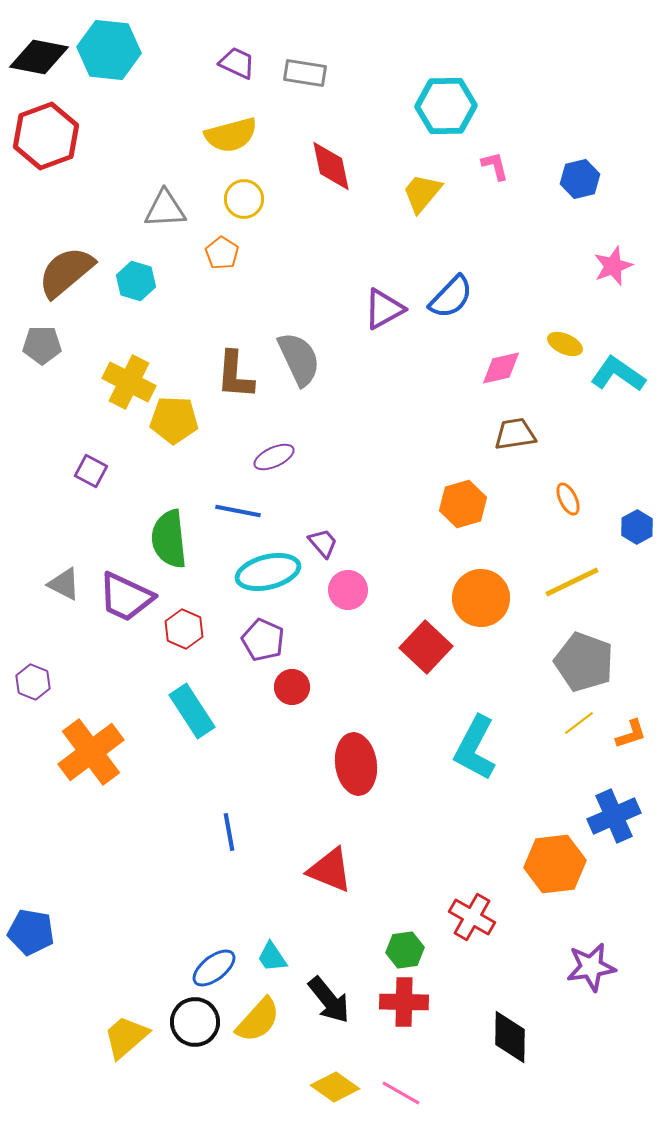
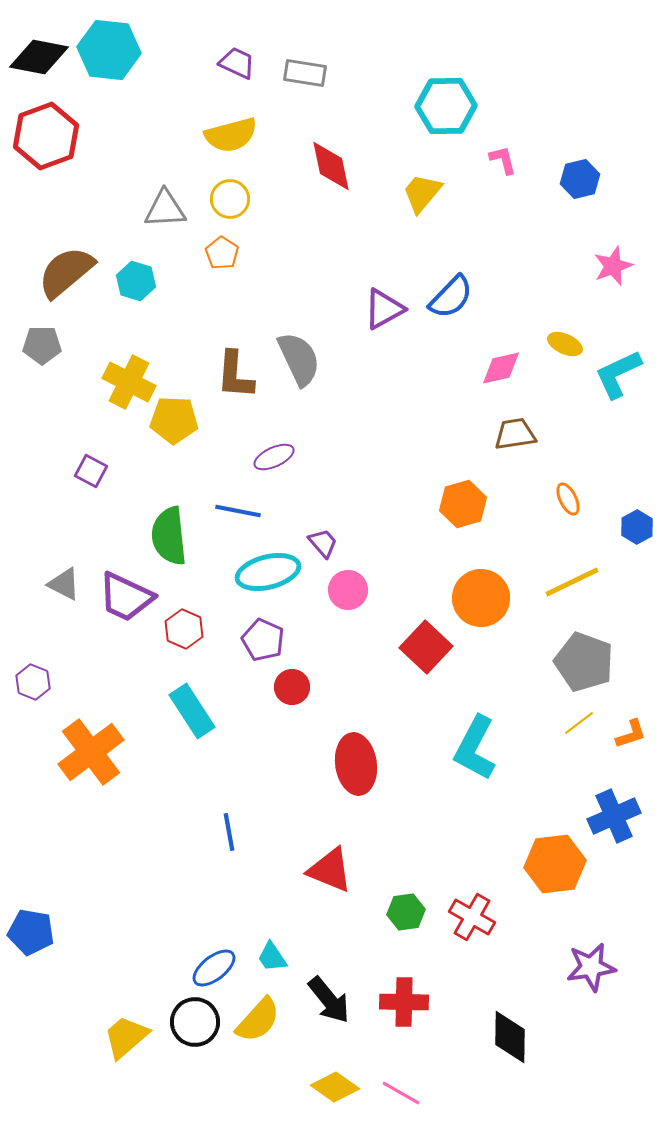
pink L-shape at (495, 166): moved 8 px right, 6 px up
yellow circle at (244, 199): moved 14 px left
cyan L-shape at (618, 374): rotated 60 degrees counterclockwise
green semicircle at (169, 539): moved 3 px up
green hexagon at (405, 950): moved 1 px right, 38 px up
